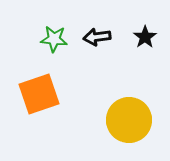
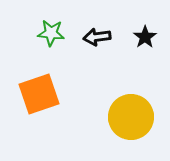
green star: moved 3 px left, 6 px up
yellow circle: moved 2 px right, 3 px up
